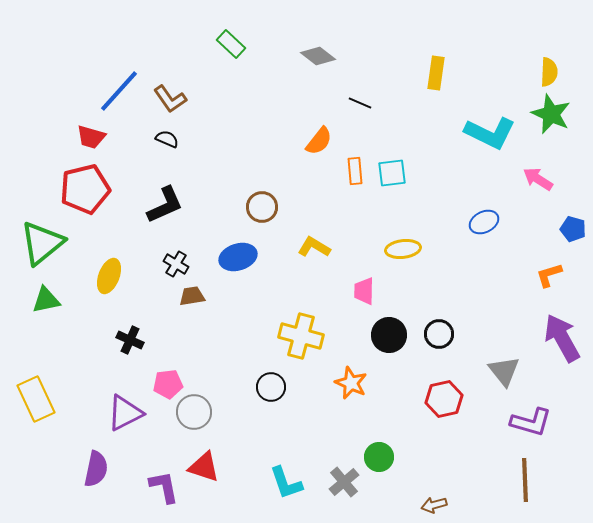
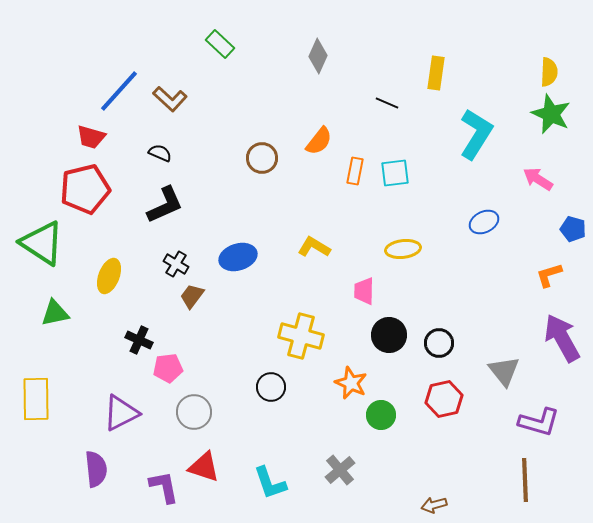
green rectangle at (231, 44): moved 11 px left
gray diamond at (318, 56): rotated 76 degrees clockwise
brown L-shape at (170, 99): rotated 12 degrees counterclockwise
black line at (360, 103): moved 27 px right
cyan L-shape at (490, 133): moved 14 px left, 1 px down; rotated 84 degrees counterclockwise
black semicircle at (167, 139): moved 7 px left, 14 px down
orange rectangle at (355, 171): rotated 16 degrees clockwise
cyan square at (392, 173): moved 3 px right
brown circle at (262, 207): moved 49 px up
green triangle at (42, 243): rotated 48 degrees counterclockwise
brown trapezoid at (192, 296): rotated 44 degrees counterclockwise
green triangle at (46, 300): moved 9 px right, 13 px down
black circle at (439, 334): moved 9 px down
black cross at (130, 340): moved 9 px right
pink pentagon at (168, 384): moved 16 px up
yellow rectangle at (36, 399): rotated 24 degrees clockwise
purple triangle at (125, 413): moved 4 px left
purple L-shape at (531, 422): moved 8 px right
green circle at (379, 457): moved 2 px right, 42 px up
purple semicircle at (96, 469): rotated 18 degrees counterclockwise
gray cross at (344, 482): moved 4 px left, 12 px up
cyan L-shape at (286, 483): moved 16 px left
